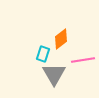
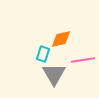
orange diamond: rotated 25 degrees clockwise
